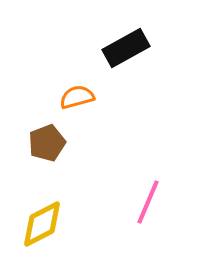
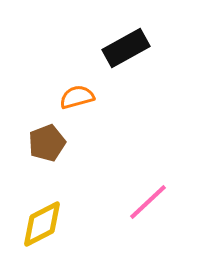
pink line: rotated 24 degrees clockwise
